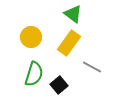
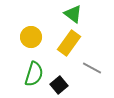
gray line: moved 1 px down
